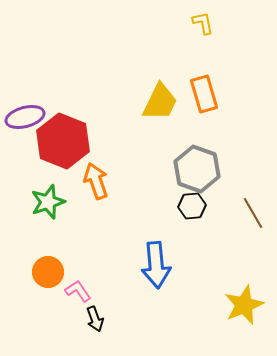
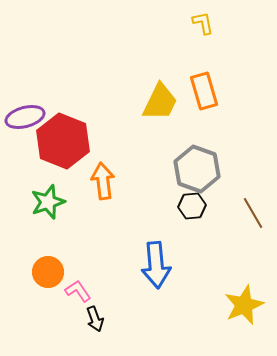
orange rectangle: moved 3 px up
orange arrow: moved 7 px right; rotated 12 degrees clockwise
